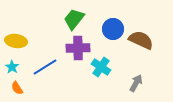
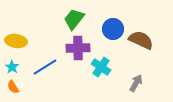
orange semicircle: moved 4 px left, 1 px up
